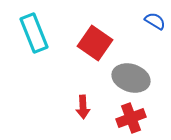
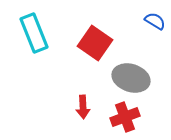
red cross: moved 6 px left, 1 px up
